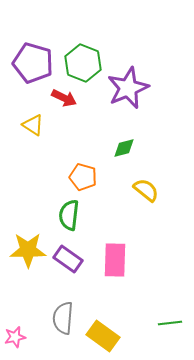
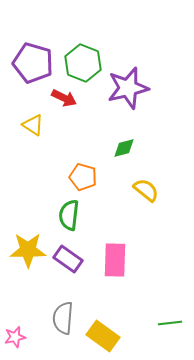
purple star: rotated 9 degrees clockwise
